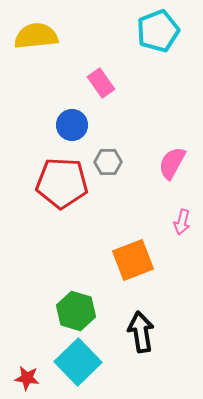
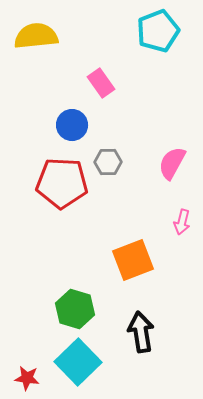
green hexagon: moved 1 px left, 2 px up
